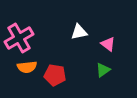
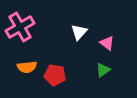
white triangle: rotated 36 degrees counterclockwise
pink cross: moved 1 px right, 11 px up
pink triangle: moved 1 px left, 1 px up
